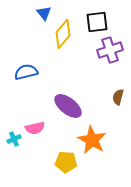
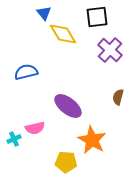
black square: moved 5 px up
yellow diamond: rotated 72 degrees counterclockwise
purple cross: rotated 30 degrees counterclockwise
